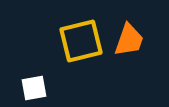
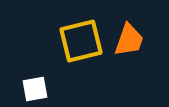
white square: moved 1 px right, 1 px down
